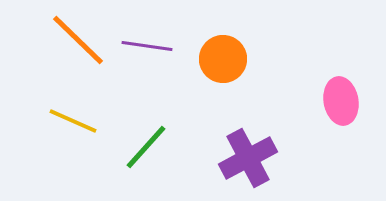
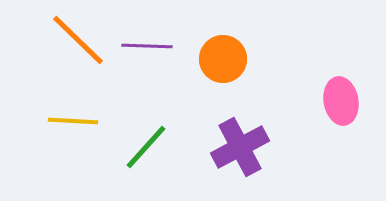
purple line: rotated 6 degrees counterclockwise
yellow line: rotated 21 degrees counterclockwise
purple cross: moved 8 px left, 11 px up
